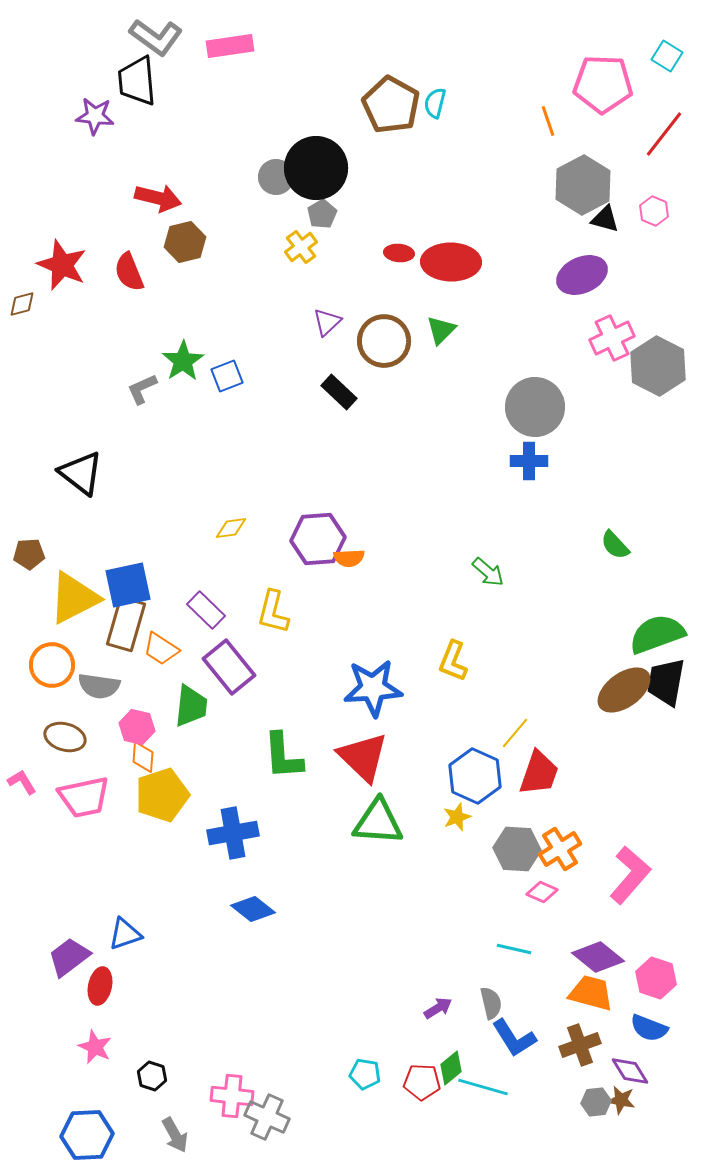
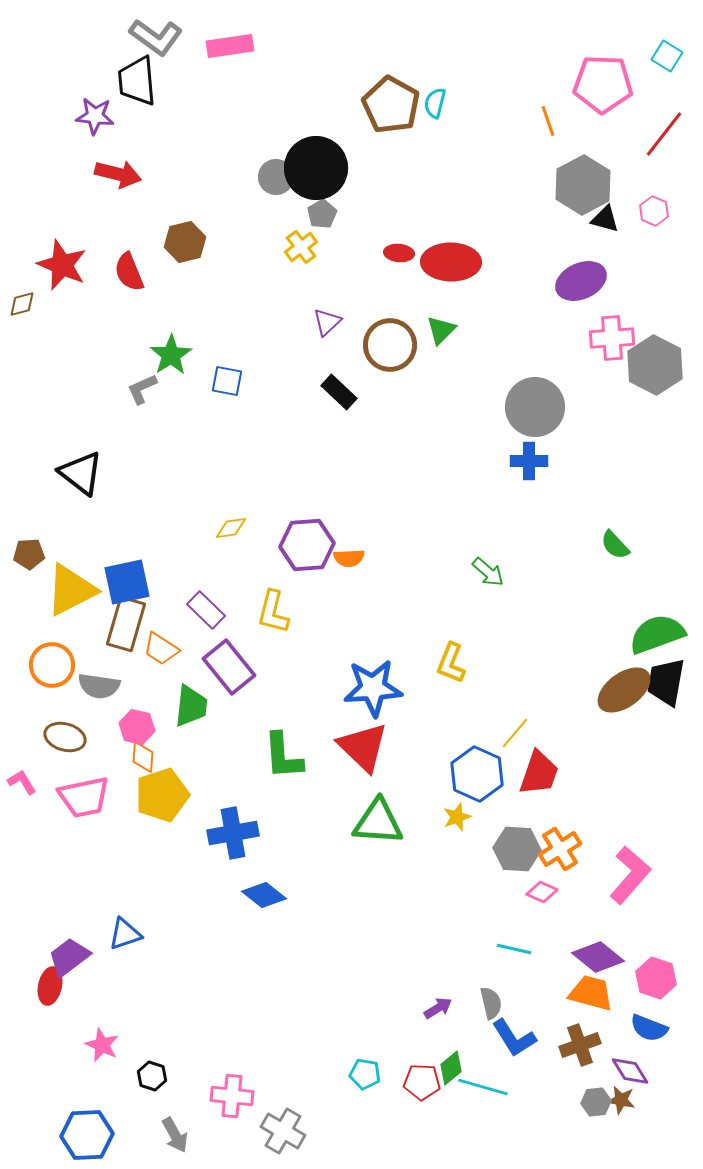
red arrow at (158, 198): moved 40 px left, 24 px up
purple ellipse at (582, 275): moved 1 px left, 6 px down
pink cross at (612, 338): rotated 21 degrees clockwise
brown circle at (384, 341): moved 6 px right, 4 px down
green star at (183, 361): moved 12 px left, 6 px up
gray hexagon at (658, 366): moved 3 px left, 1 px up
blue square at (227, 376): moved 5 px down; rotated 32 degrees clockwise
purple hexagon at (318, 539): moved 11 px left, 6 px down
blue square at (128, 585): moved 1 px left, 3 px up
yellow triangle at (74, 598): moved 3 px left, 8 px up
yellow L-shape at (453, 661): moved 2 px left, 2 px down
red triangle at (363, 757): moved 10 px up
blue hexagon at (475, 776): moved 2 px right, 2 px up
blue diamond at (253, 909): moved 11 px right, 14 px up
red ellipse at (100, 986): moved 50 px left
pink star at (95, 1047): moved 7 px right, 2 px up
gray cross at (267, 1117): moved 16 px right, 14 px down; rotated 6 degrees clockwise
